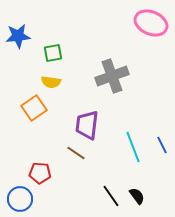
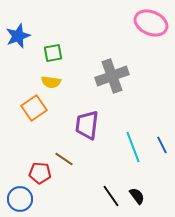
blue star: rotated 15 degrees counterclockwise
brown line: moved 12 px left, 6 px down
